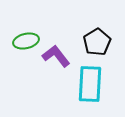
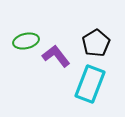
black pentagon: moved 1 px left, 1 px down
cyan rectangle: rotated 18 degrees clockwise
